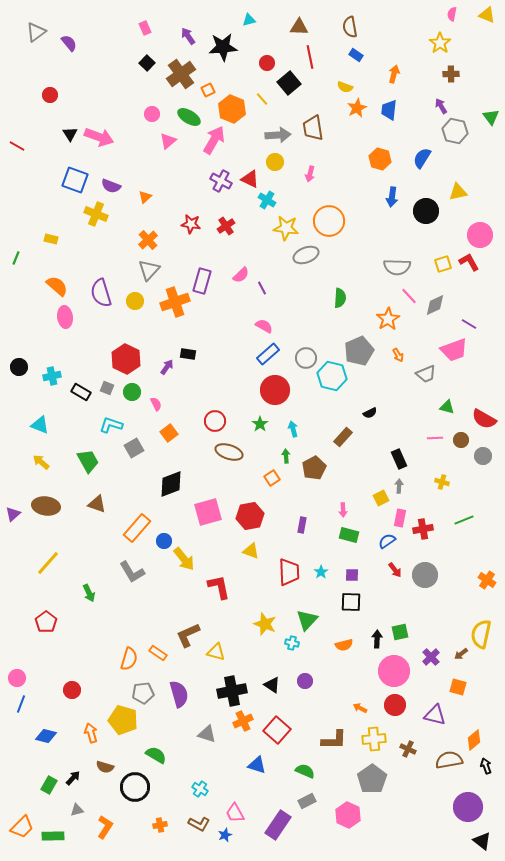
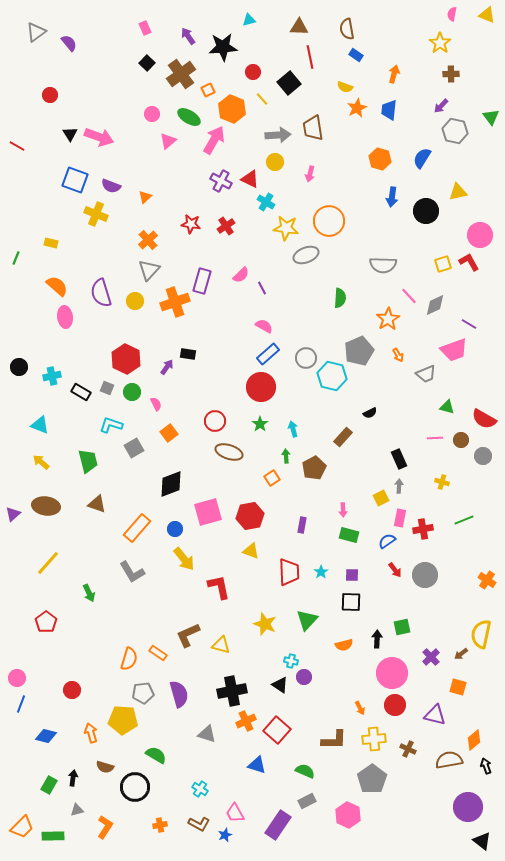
brown semicircle at (350, 27): moved 3 px left, 2 px down
red circle at (267, 63): moved 14 px left, 9 px down
purple arrow at (441, 106): rotated 105 degrees counterclockwise
cyan cross at (267, 200): moved 1 px left, 2 px down
yellow rectangle at (51, 239): moved 4 px down
gray semicircle at (397, 267): moved 14 px left, 2 px up
red circle at (275, 390): moved 14 px left, 3 px up
green trapezoid at (88, 461): rotated 15 degrees clockwise
blue circle at (164, 541): moved 11 px right, 12 px up
green square at (400, 632): moved 2 px right, 5 px up
cyan cross at (292, 643): moved 1 px left, 18 px down
yellow triangle at (216, 652): moved 5 px right, 7 px up
pink circle at (394, 671): moved 2 px left, 2 px down
purple circle at (305, 681): moved 1 px left, 4 px up
black triangle at (272, 685): moved 8 px right
orange arrow at (360, 708): rotated 144 degrees counterclockwise
yellow pentagon at (123, 720): rotated 12 degrees counterclockwise
orange cross at (243, 721): moved 3 px right
black arrow at (73, 778): rotated 35 degrees counterclockwise
